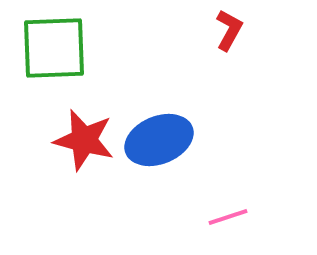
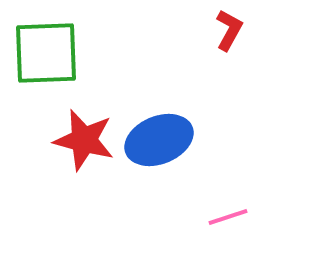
green square: moved 8 px left, 5 px down
